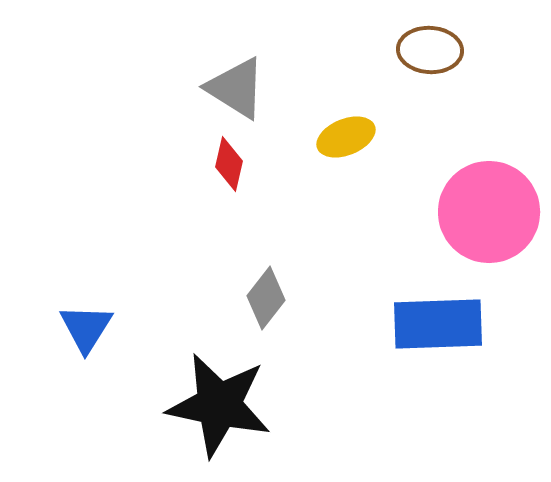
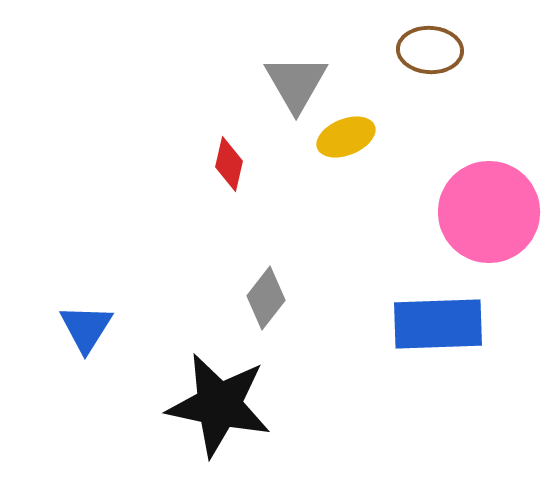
gray triangle: moved 60 px right, 5 px up; rotated 28 degrees clockwise
